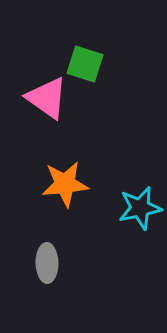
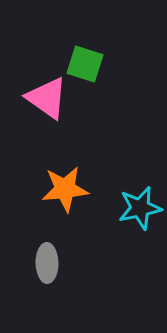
orange star: moved 5 px down
